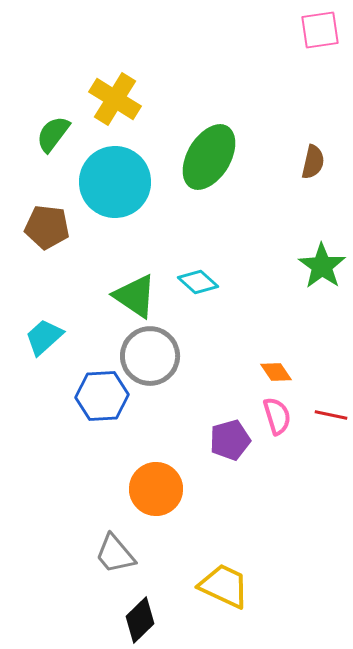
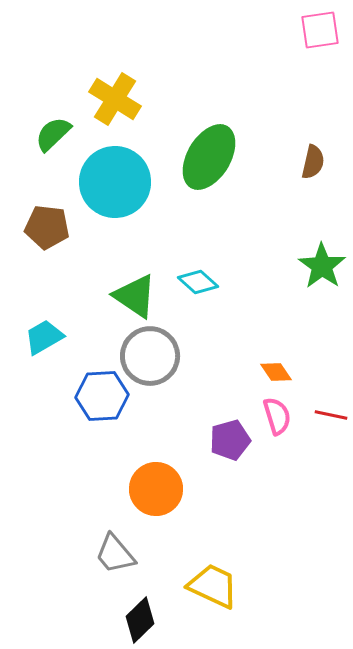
green semicircle: rotated 9 degrees clockwise
cyan trapezoid: rotated 12 degrees clockwise
yellow trapezoid: moved 11 px left
